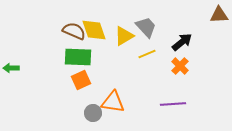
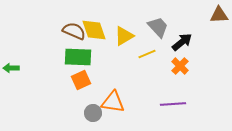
gray trapezoid: moved 12 px right
